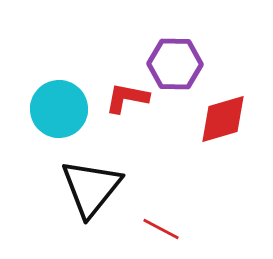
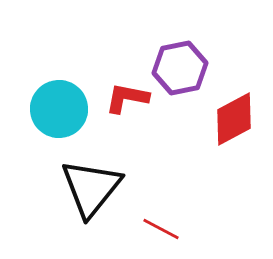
purple hexagon: moved 5 px right, 4 px down; rotated 12 degrees counterclockwise
red diamond: moved 11 px right; rotated 12 degrees counterclockwise
